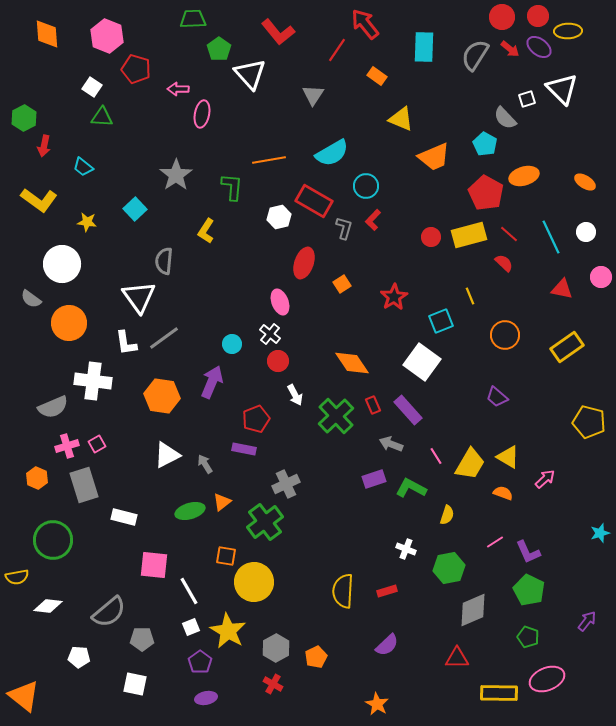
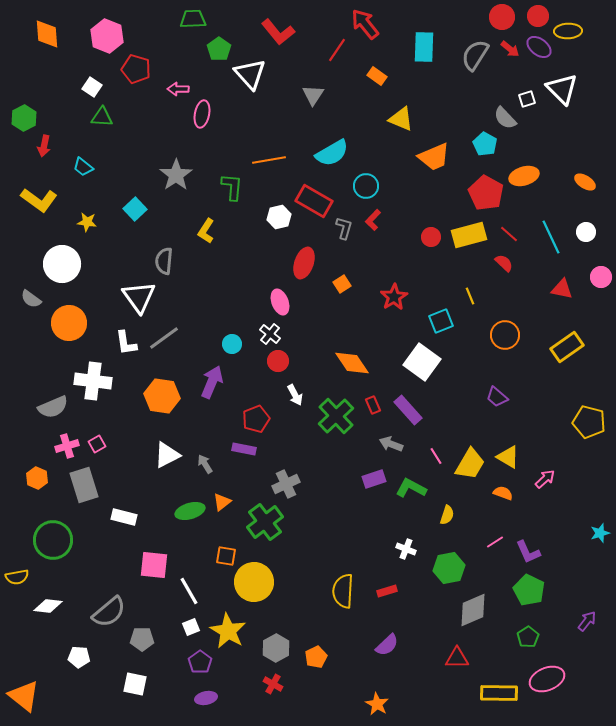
green pentagon at (528, 637): rotated 20 degrees clockwise
